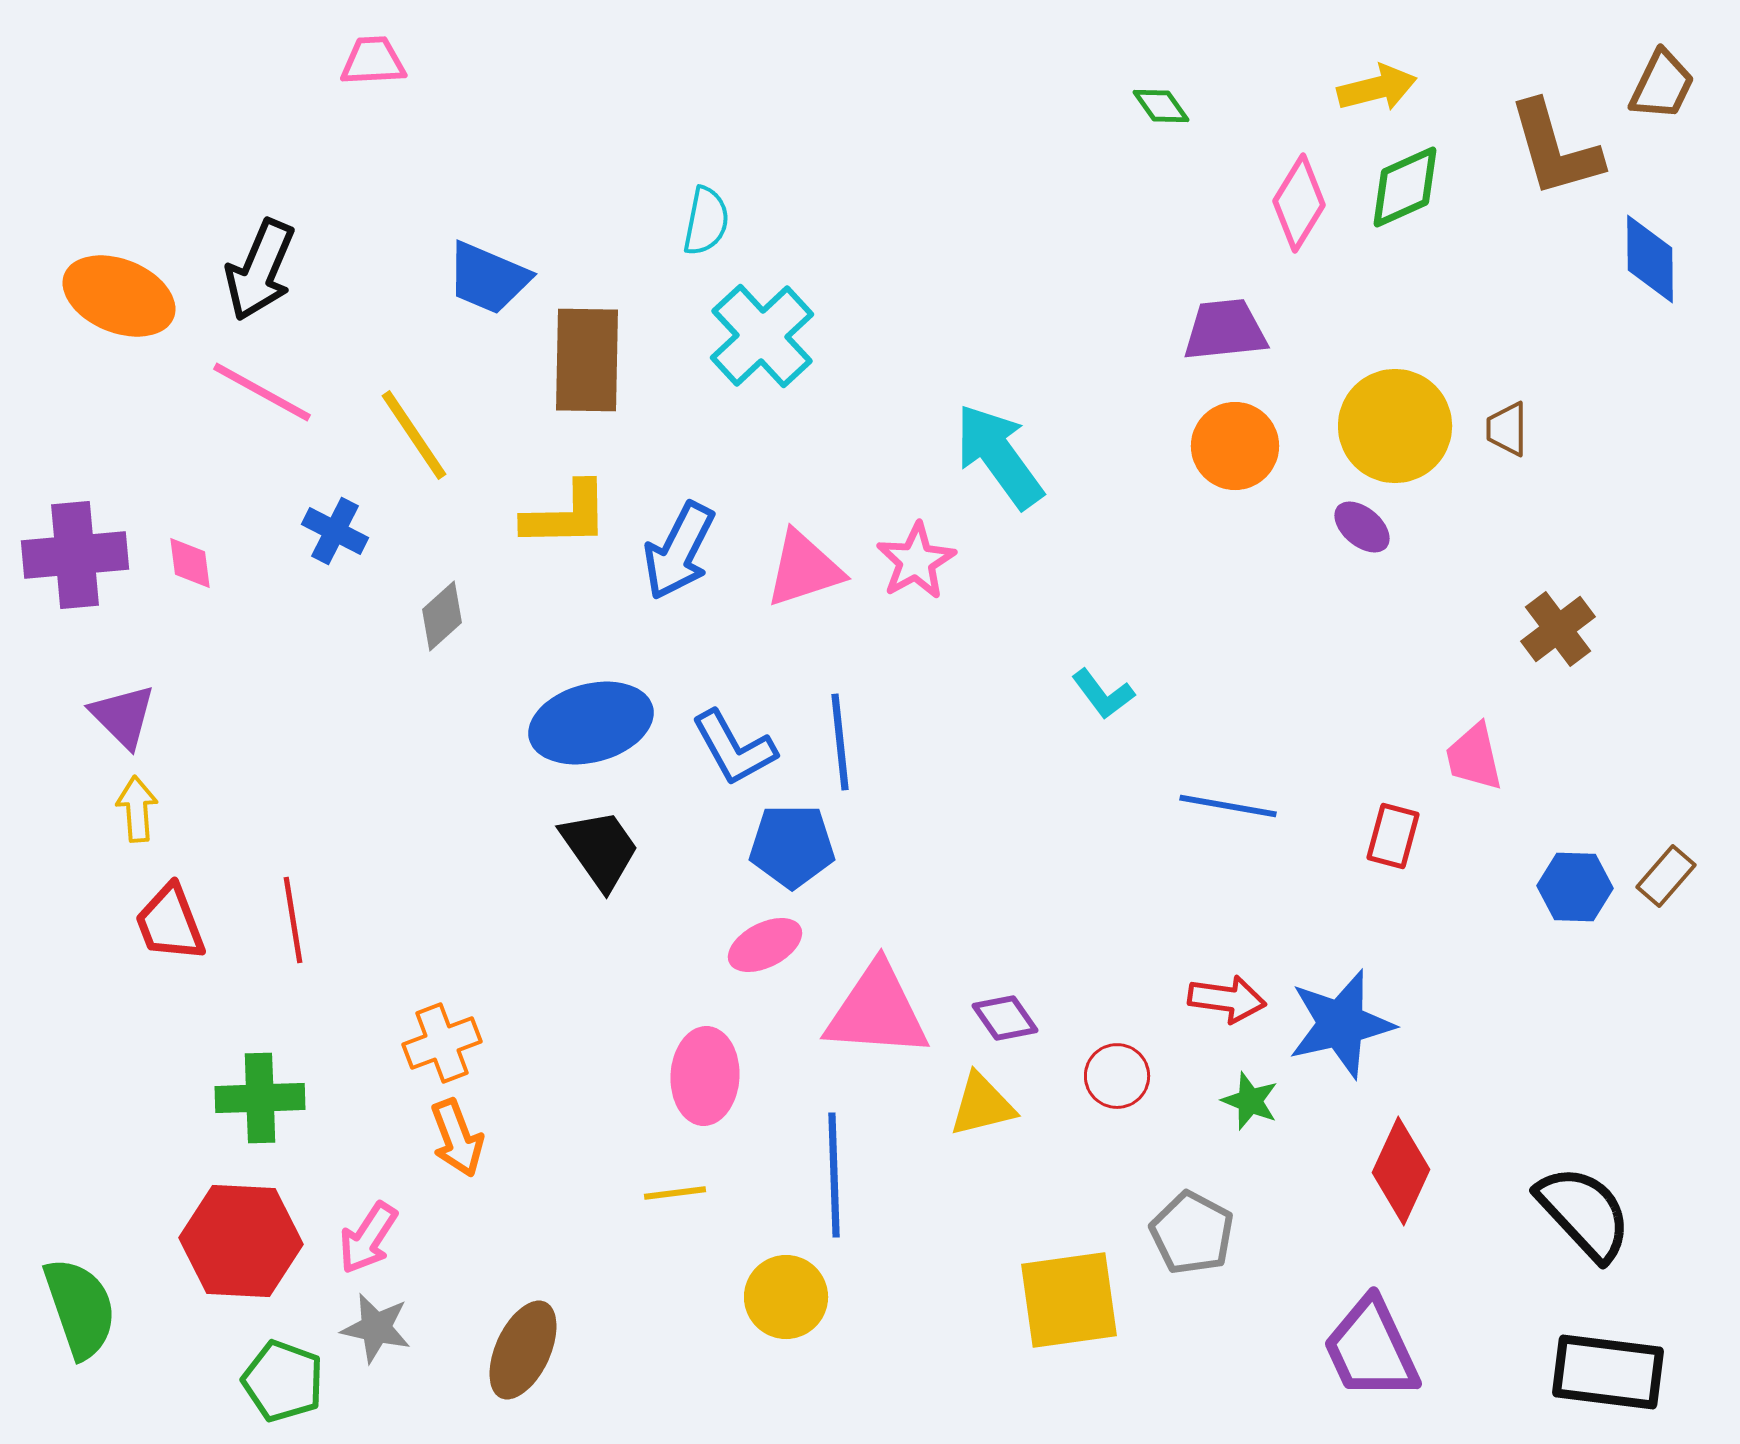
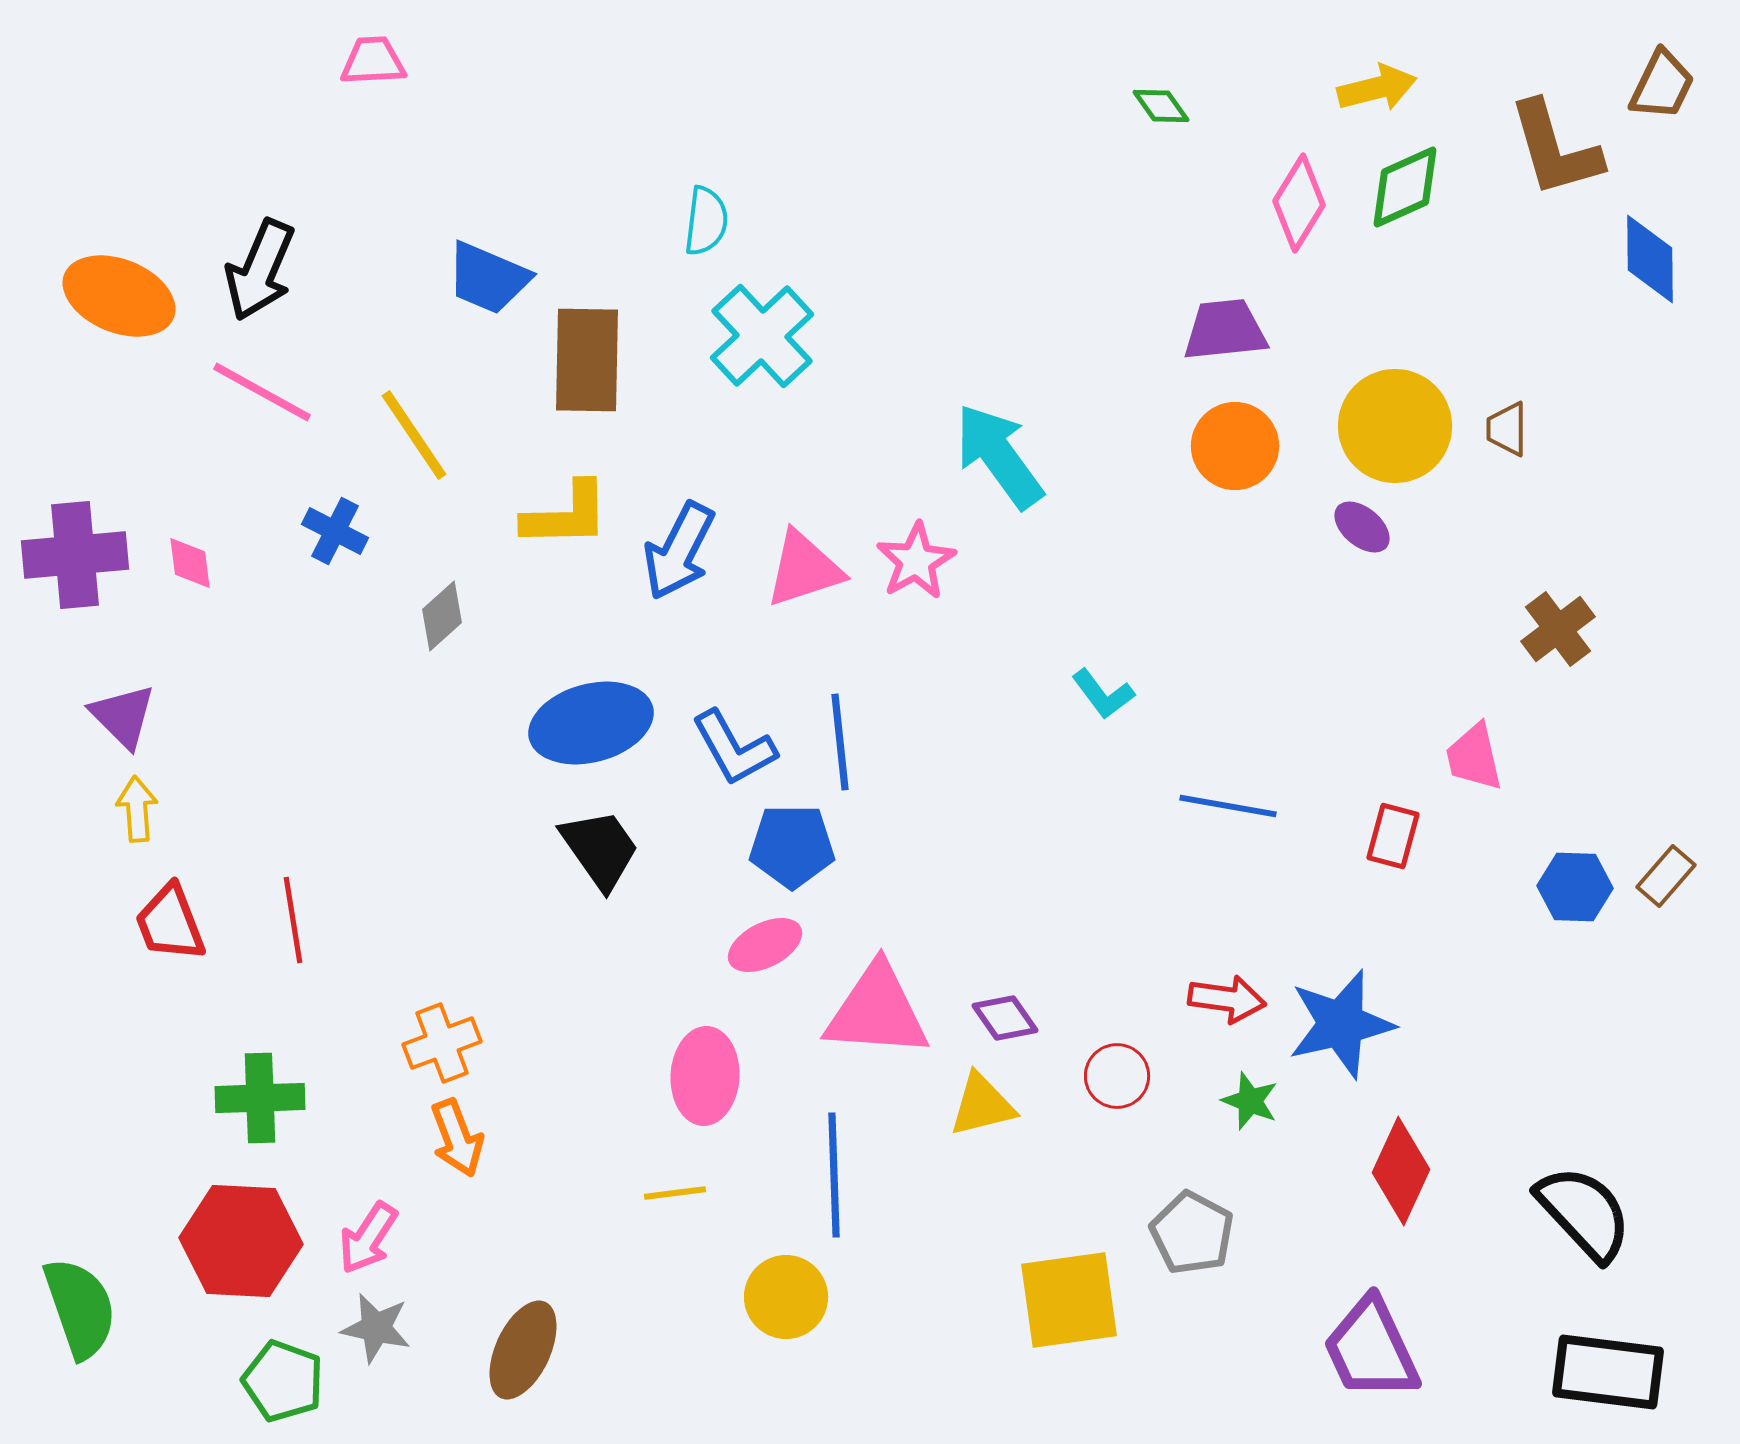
cyan semicircle at (706, 221): rotated 4 degrees counterclockwise
